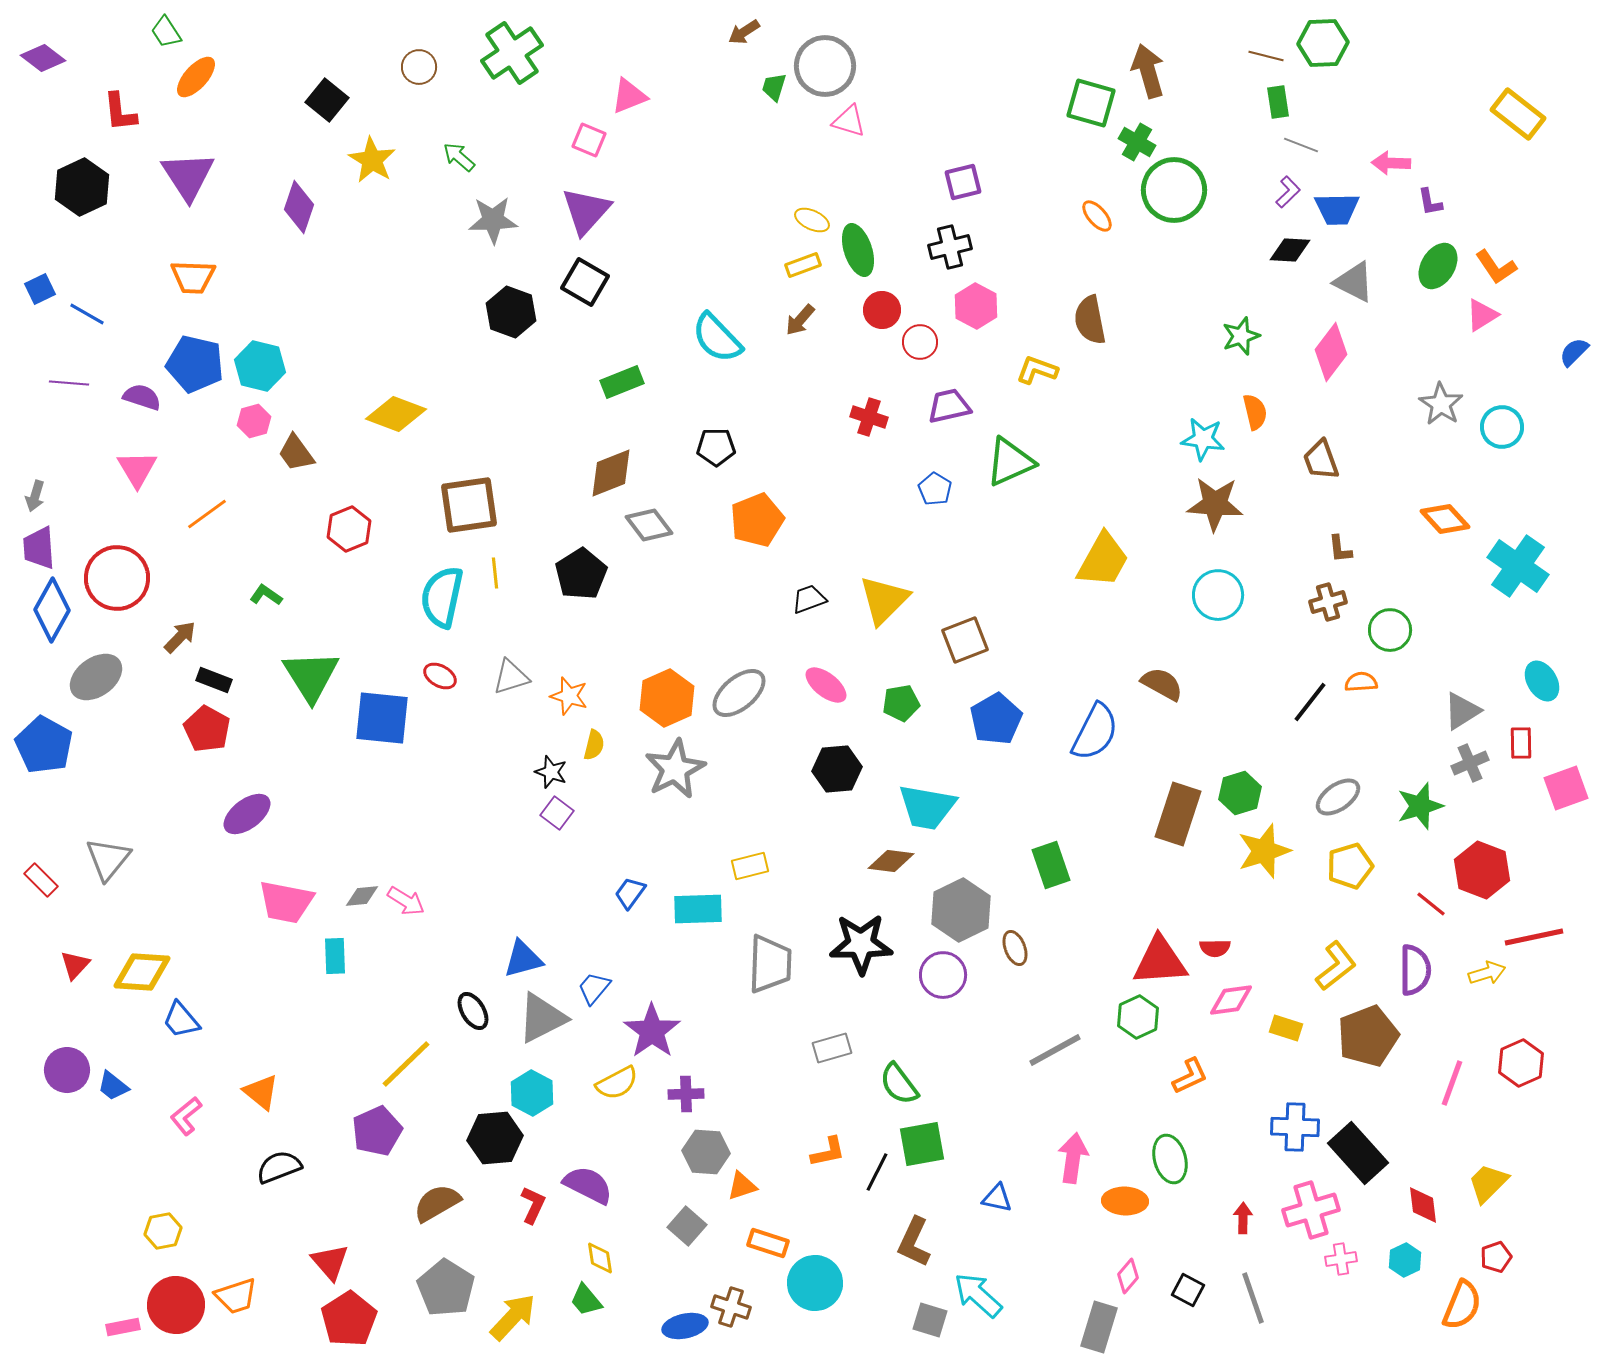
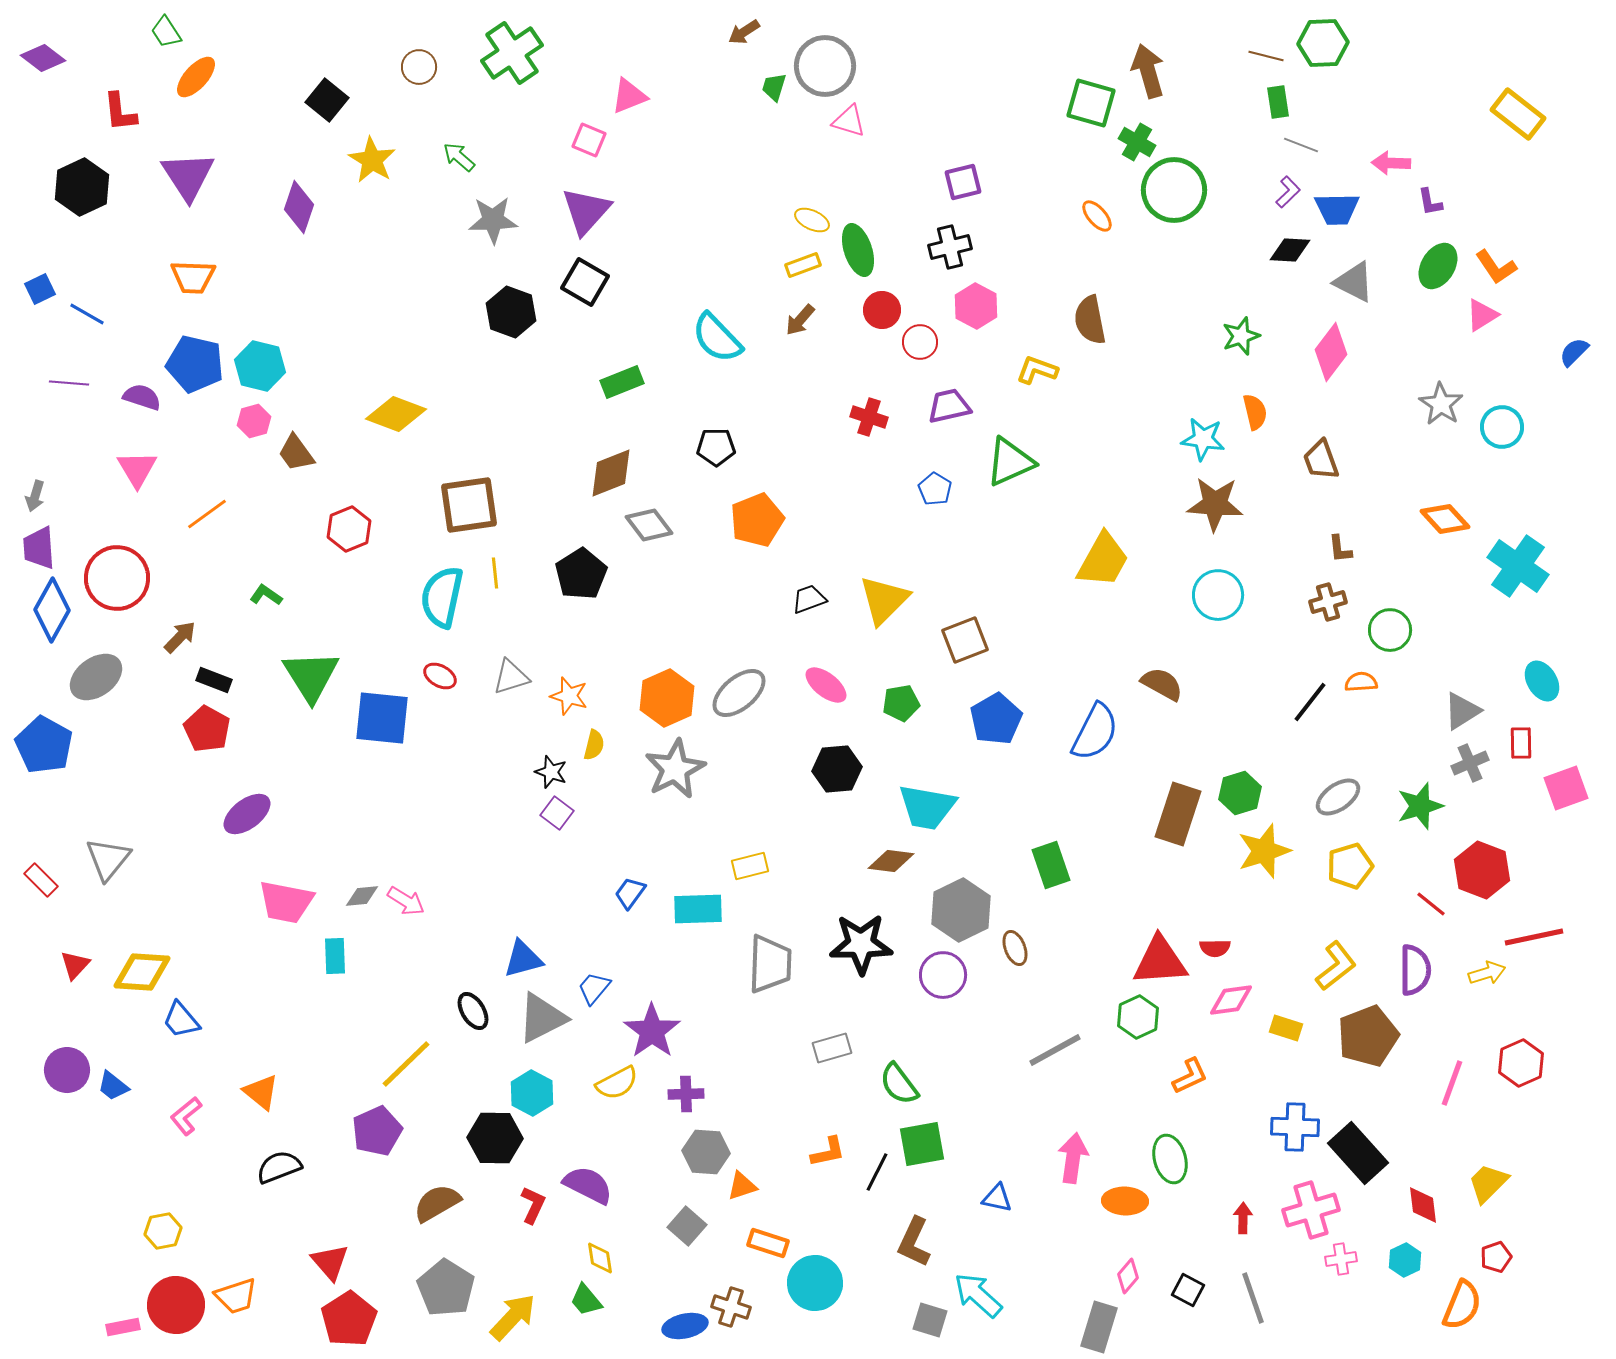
black hexagon at (495, 1138): rotated 6 degrees clockwise
